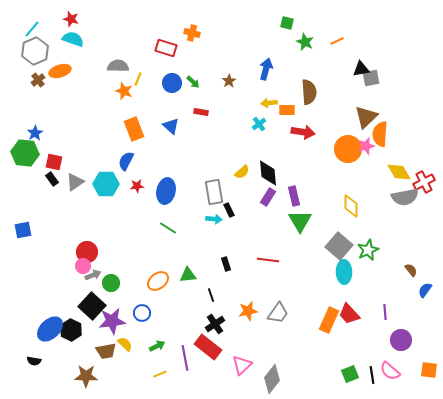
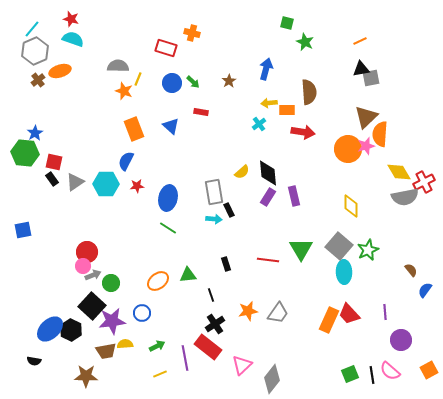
orange line at (337, 41): moved 23 px right
blue ellipse at (166, 191): moved 2 px right, 7 px down
green triangle at (300, 221): moved 1 px right, 28 px down
yellow semicircle at (125, 344): rotated 49 degrees counterclockwise
orange square at (429, 370): rotated 36 degrees counterclockwise
